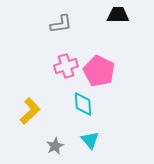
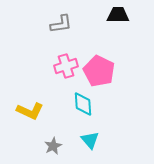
yellow L-shape: rotated 68 degrees clockwise
gray star: moved 2 px left
